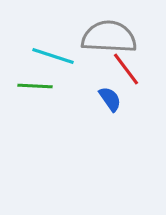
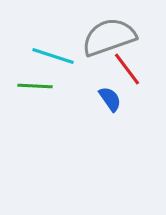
gray semicircle: rotated 22 degrees counterclockwise
red line: moved 1 px right
